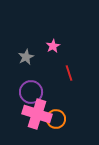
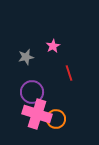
gray star: rotated 14 degrees clockwise
purple circle: moved 1 px right
